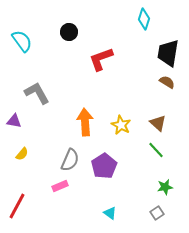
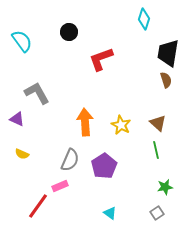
brown semicircle: moved 1 px left, 2 px up; rotated 42 degrees clockwise
purple triangle: moved 3 px right, 2 px up; rotated 14 degrees clockwise
green line: rotated 30 degrees clockwise
yellow semicircle: rotated 72 degrees clockwise
red line: moved 21 px right; rotated 8 degrees clockwise
